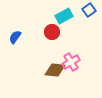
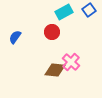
cyan rectangle: moved 4 px up
pink cross: rotated 18 degrees counterclockwise
